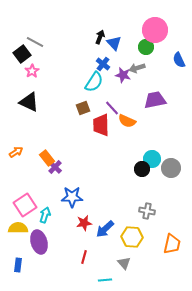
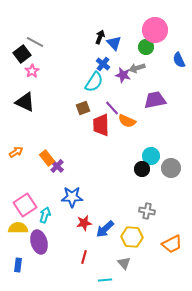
black triangle: moved 4 px left
cyan circle: moved 1 px left, 3 px up
purple cross: moved 2 px right, 1 px up
orange trapezoid: rotated 50 degrees clockwise
